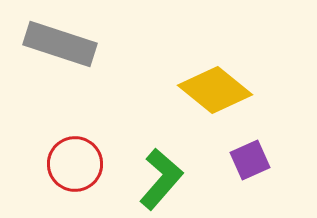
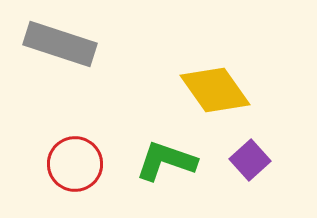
yellow diamond: rotated 16 degrees clockwise
purple square: rotated 18 degrees counterclockwise
green L-shape: moved 5 px right, 18 px up; rotated 112 degrees counterclockwise
